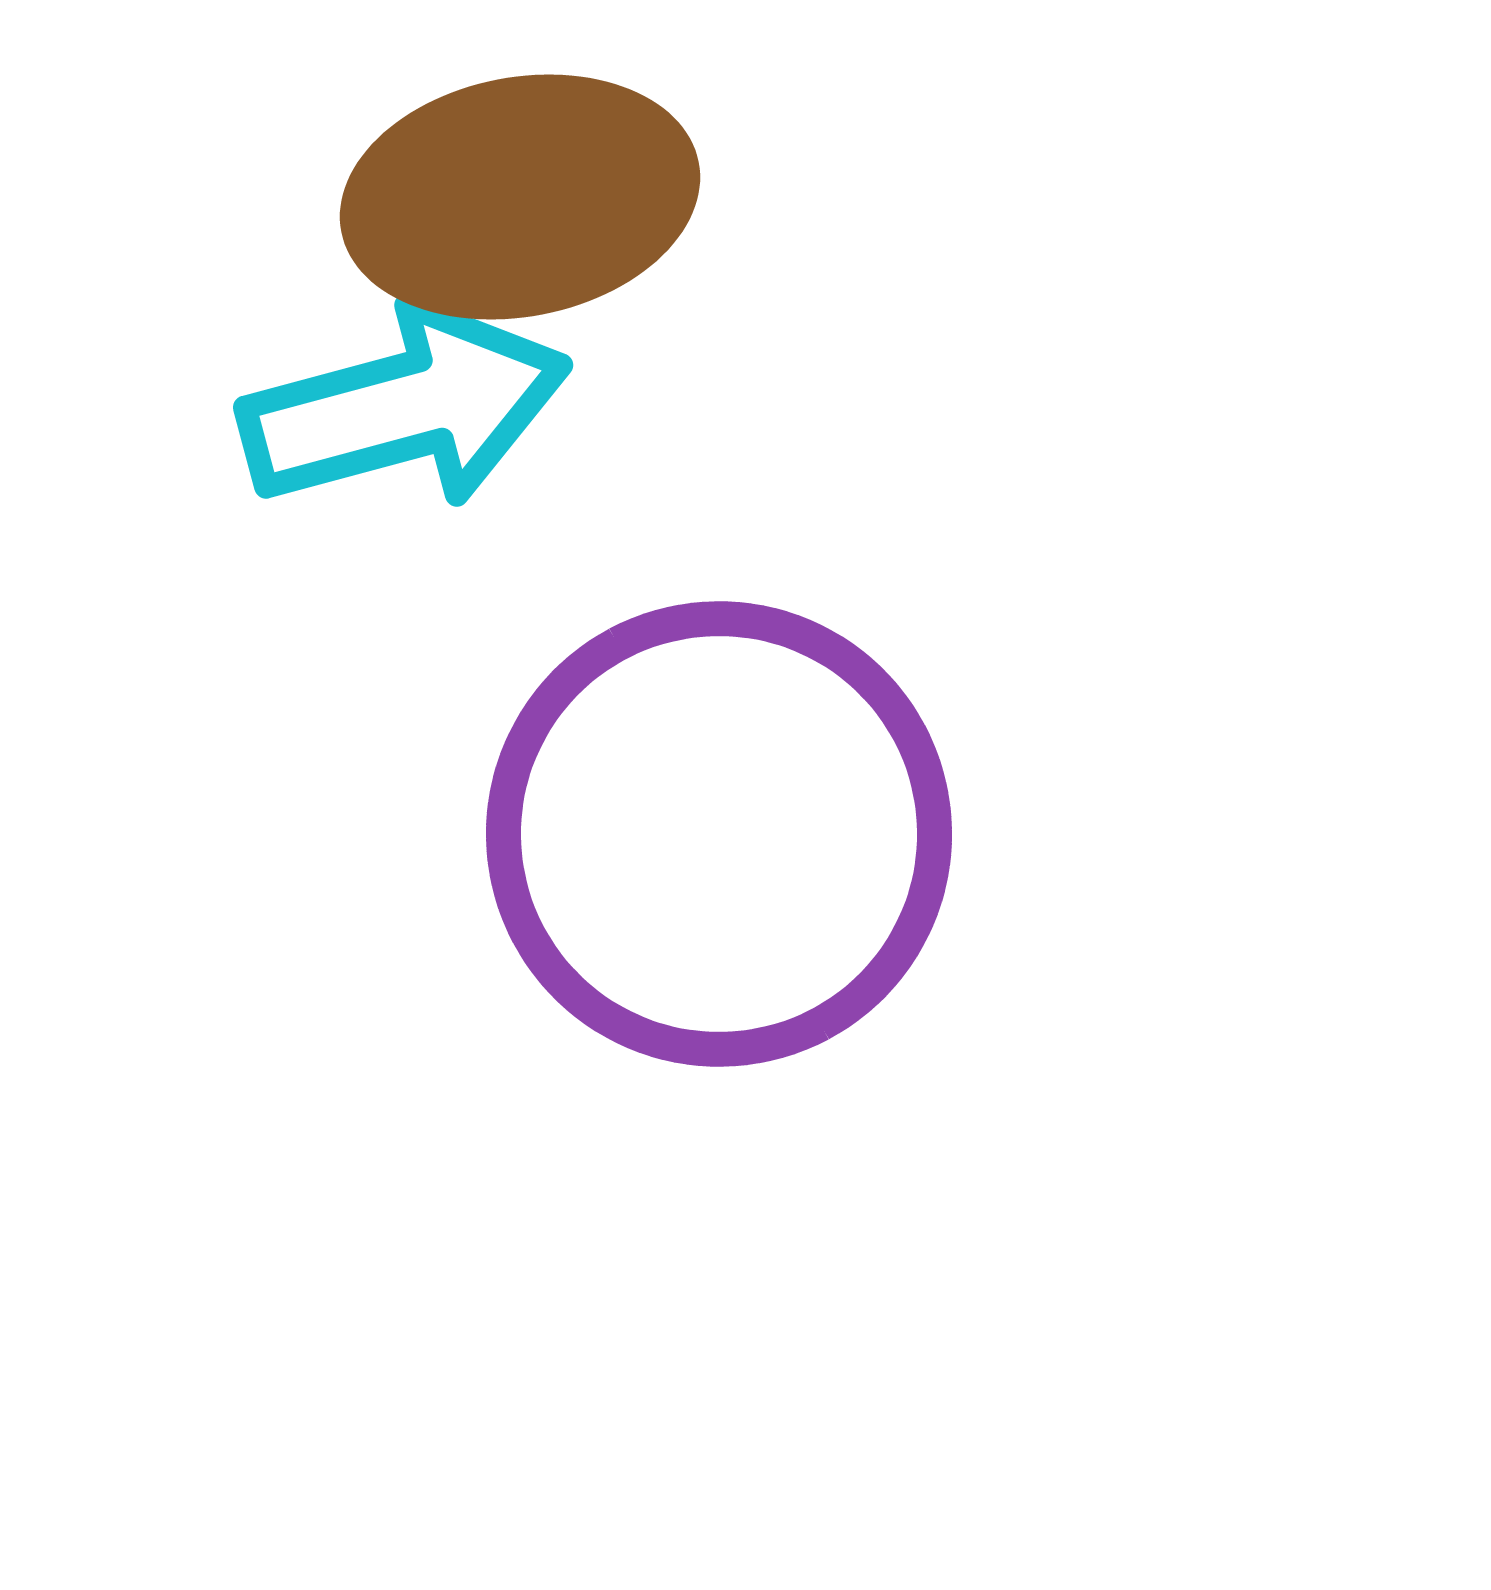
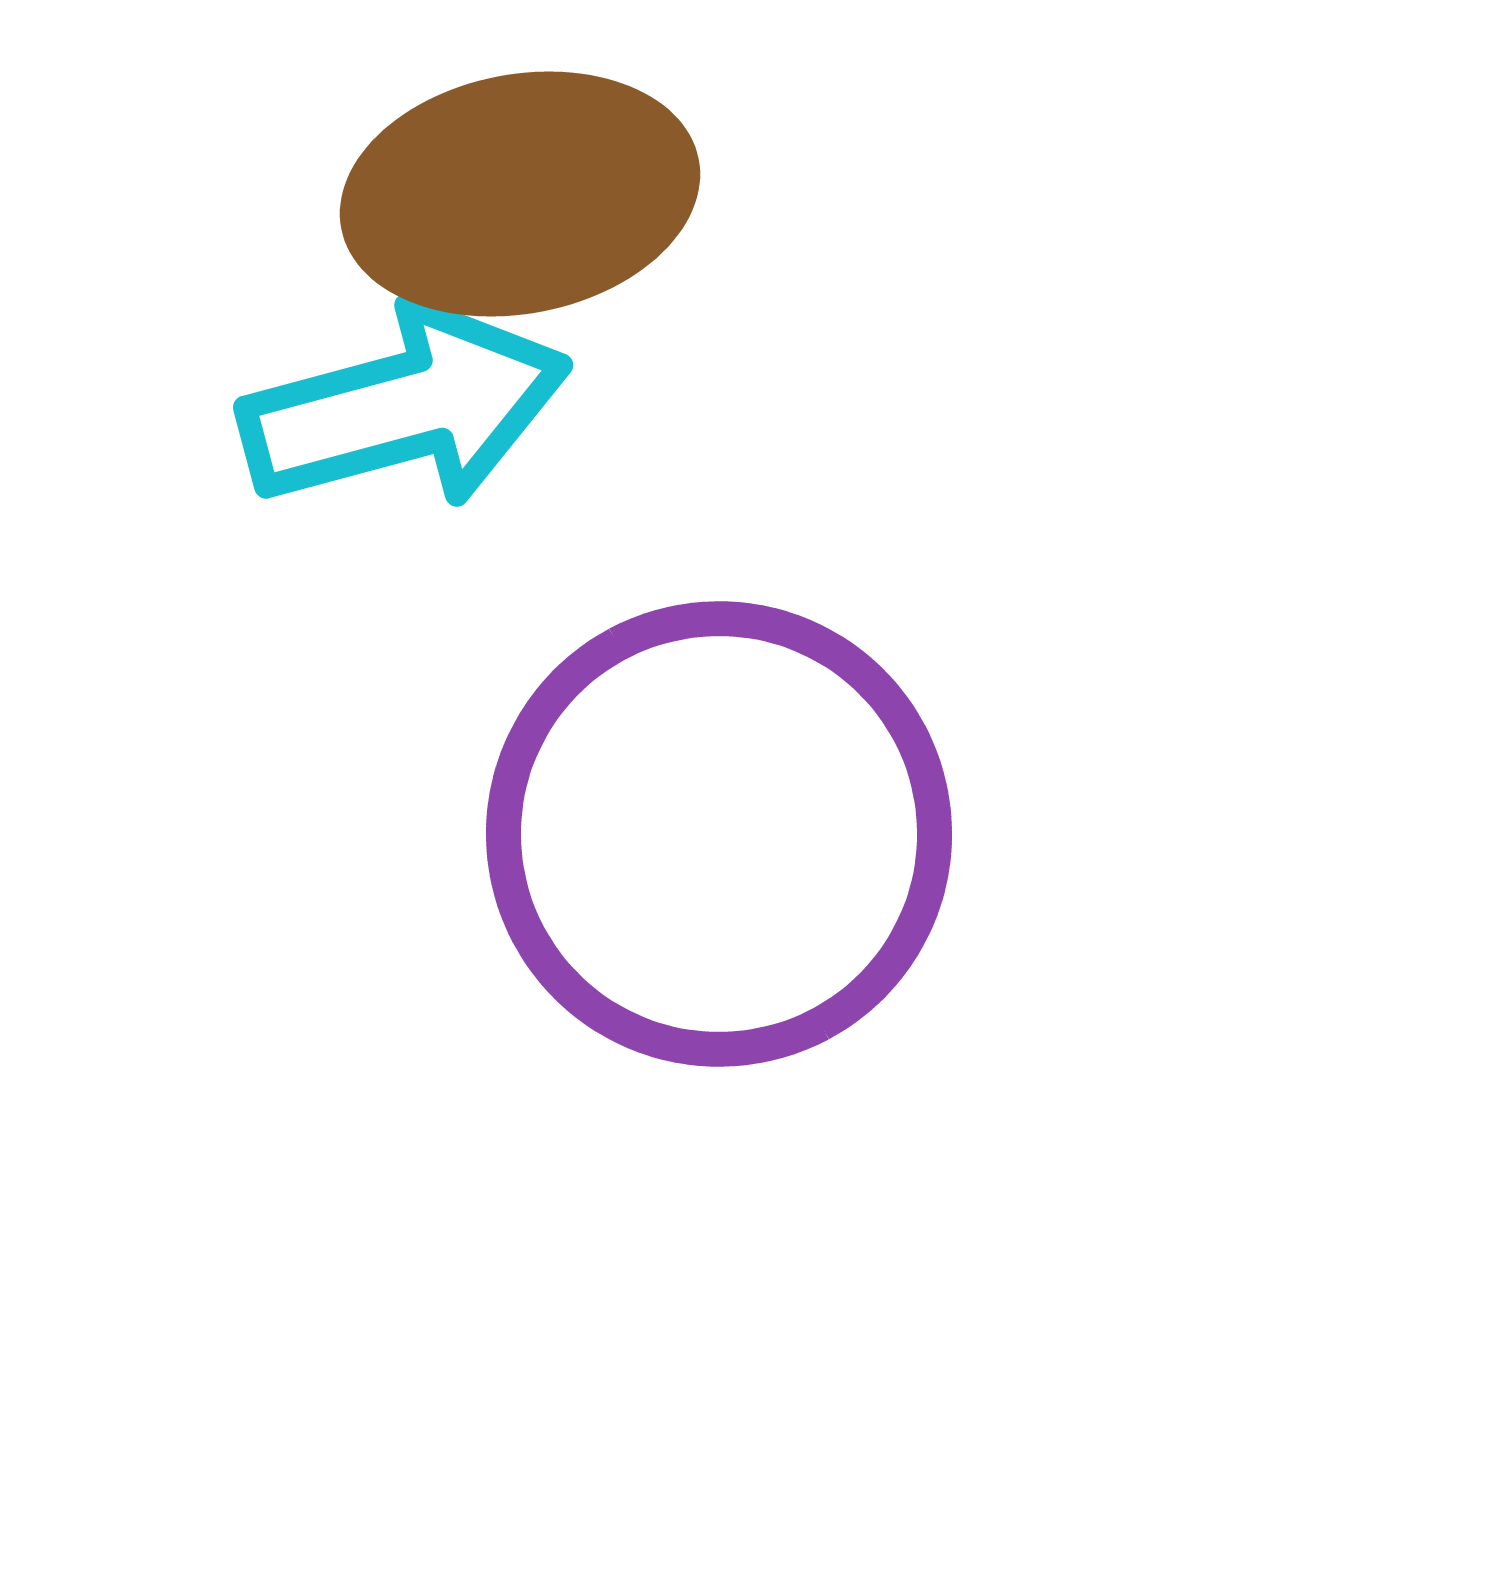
brown ellipse: moved 3 px up
